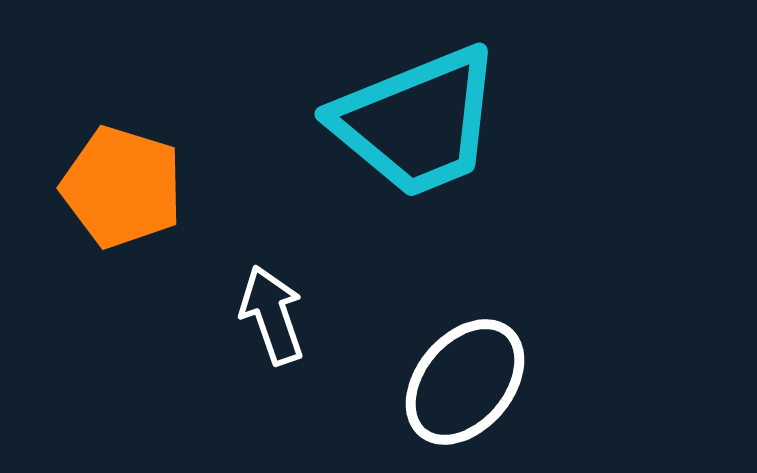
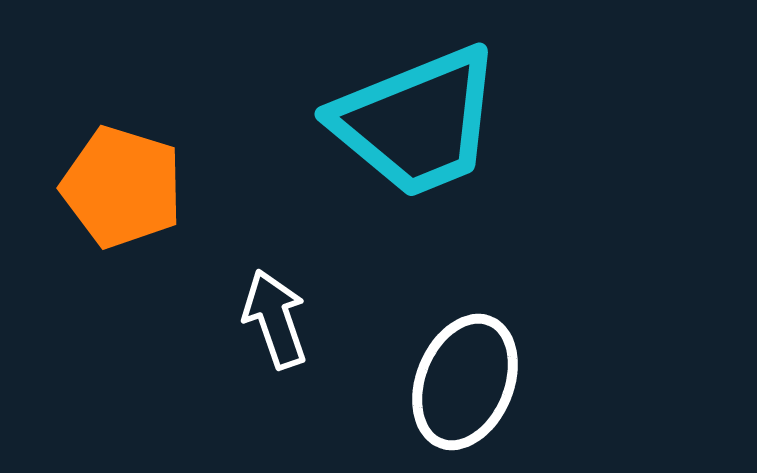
white arrow: moved 3 px right, 4 px down
white ellipse: rotated 18 degrees counterclockwise
